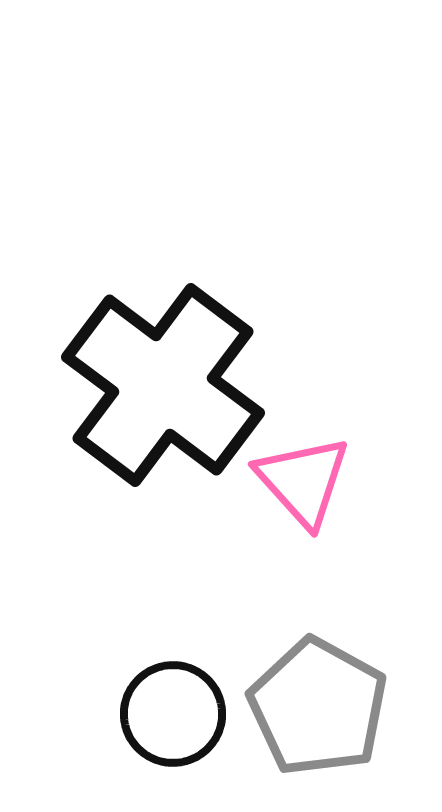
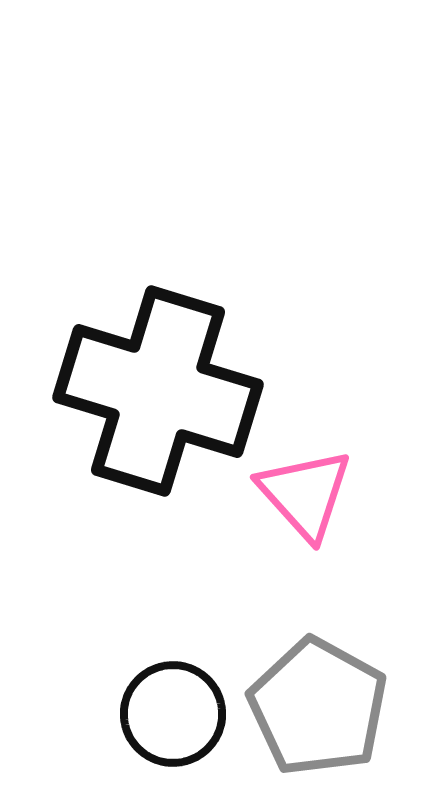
black cross: moved 5 px left, 6 px down; rotated 20 degrees counterclockwise
pink triangle: moved 2 px right, 13 px down
